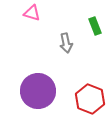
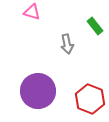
pink triangle: moved 1 px up
green rectangle: rotated 18 degrees counterclockwise
gray arrow: moved 1 px right, 1 px down
